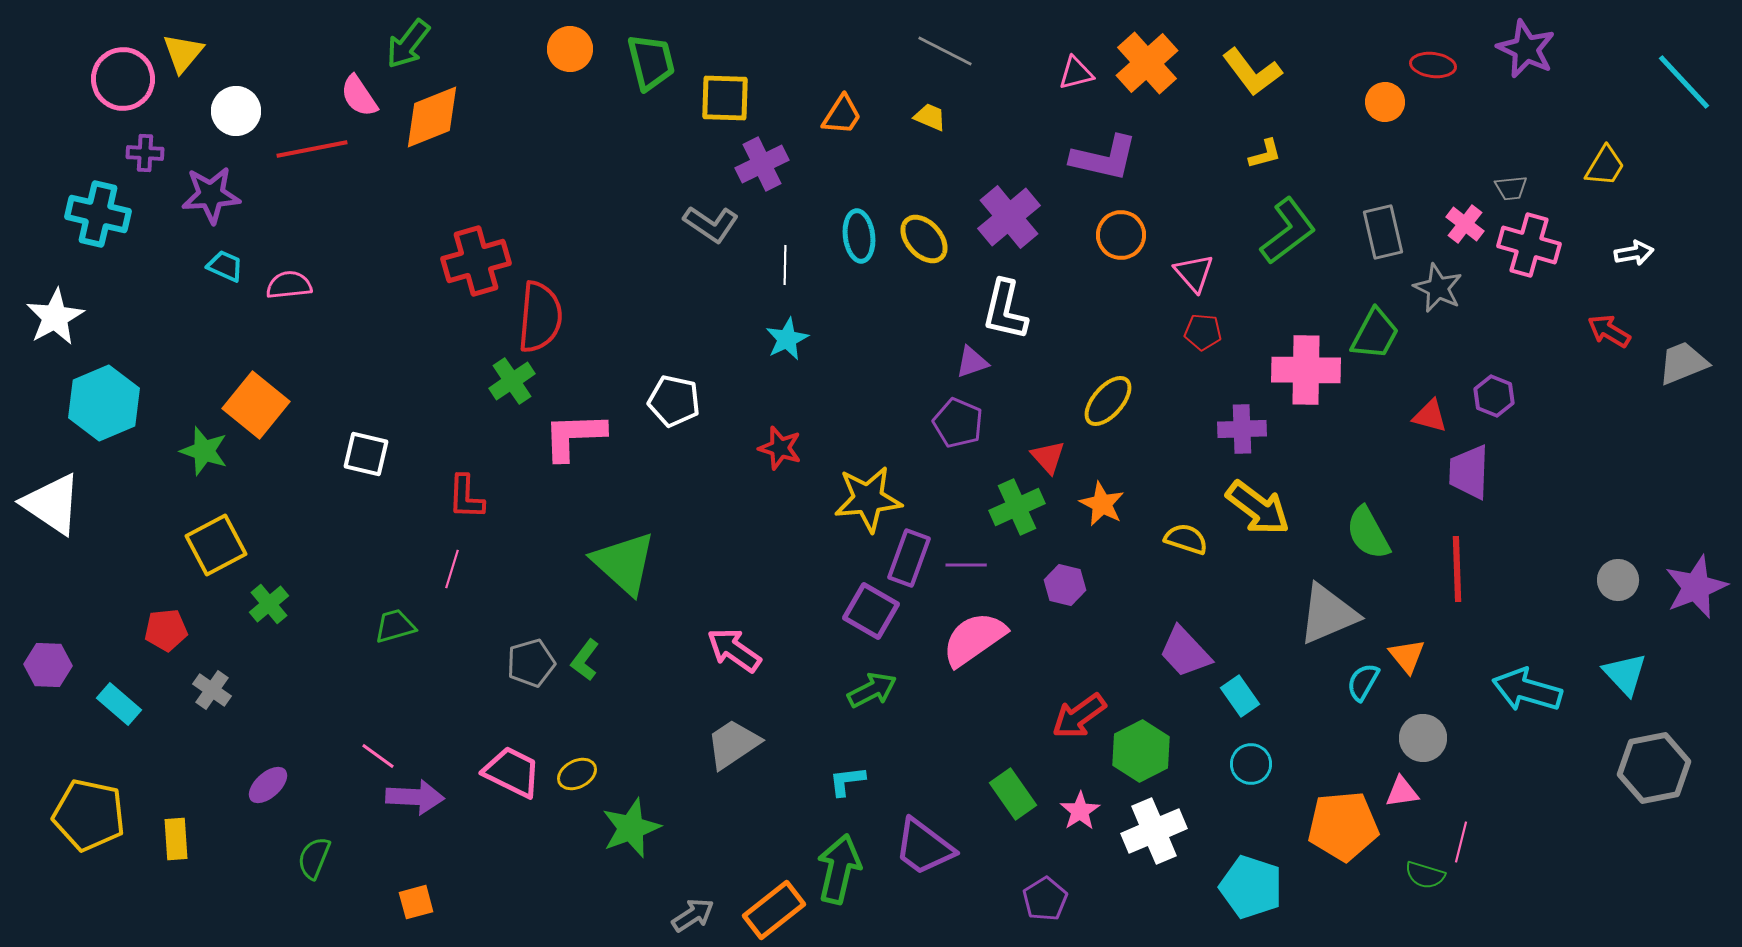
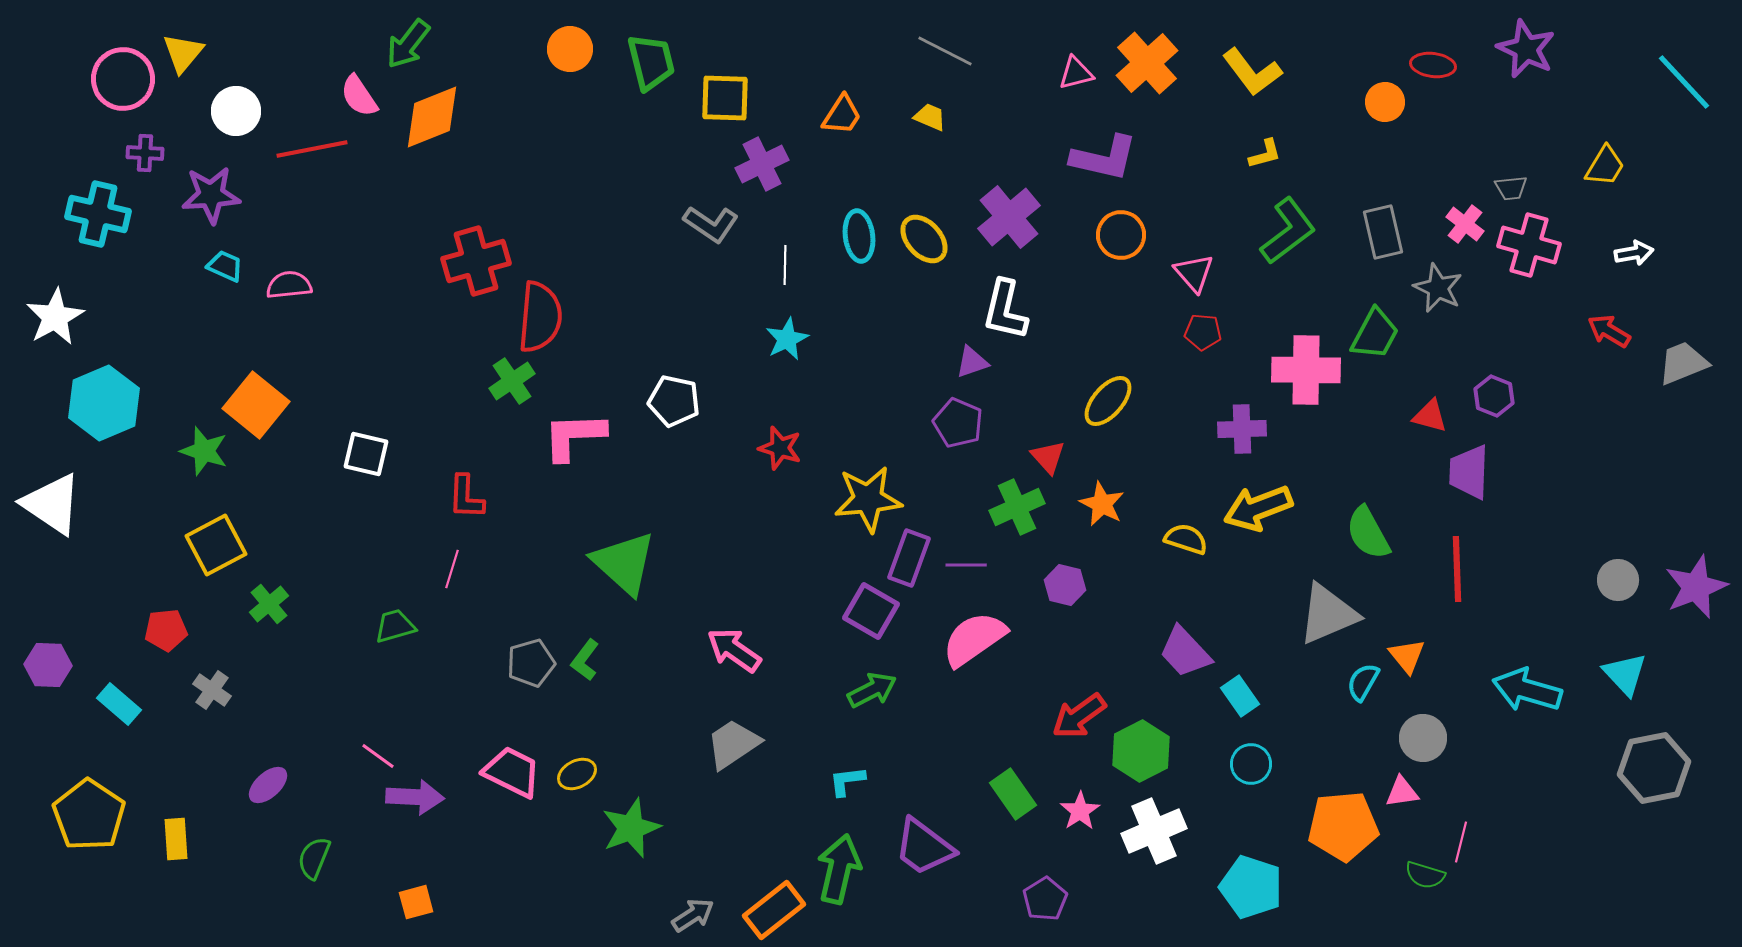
yellow arrow at (1258, 508): rotated 122 degrees clockwise
yellow pentagon at (89, 815): rotated 22 degrees clockwise
